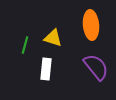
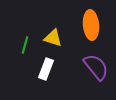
white rectangle: rotated 15 degrees clockwise
